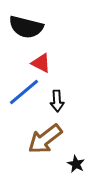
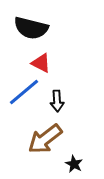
black semicircle: moved 5 px right, 1 px down
black star: moved 2 px left
